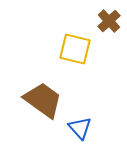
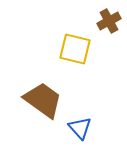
brown cross: rotated 15 degrees clockwise
